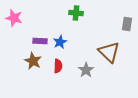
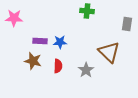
green cross: moved 11 px right, 2 px up
pink star: rotated 12 degrees counterclockwise
blue star: rotated 24 degrees clockwise
brown star: rotated 12 degrees counterclockwise
